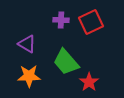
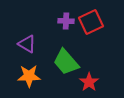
purple cross: moved 5 px right, 1 px down
